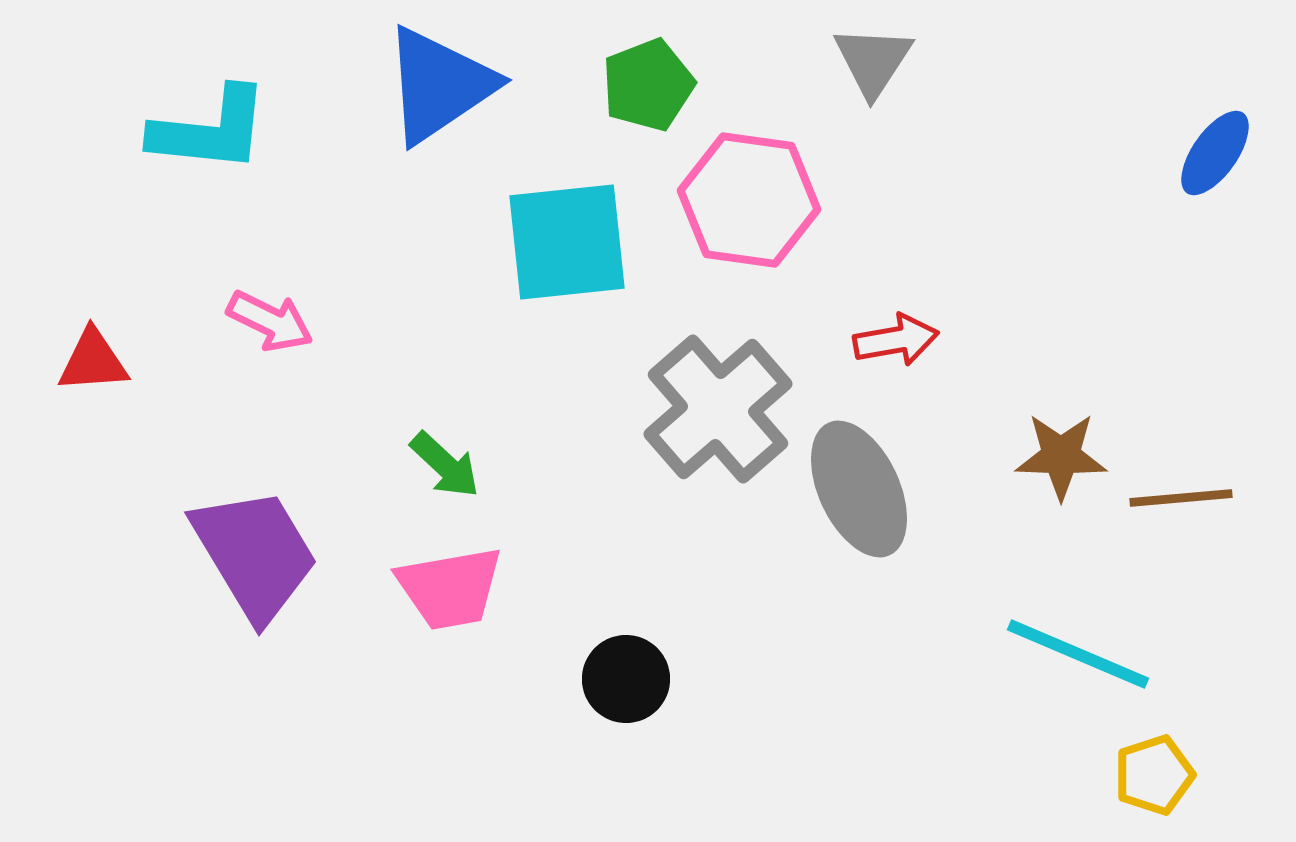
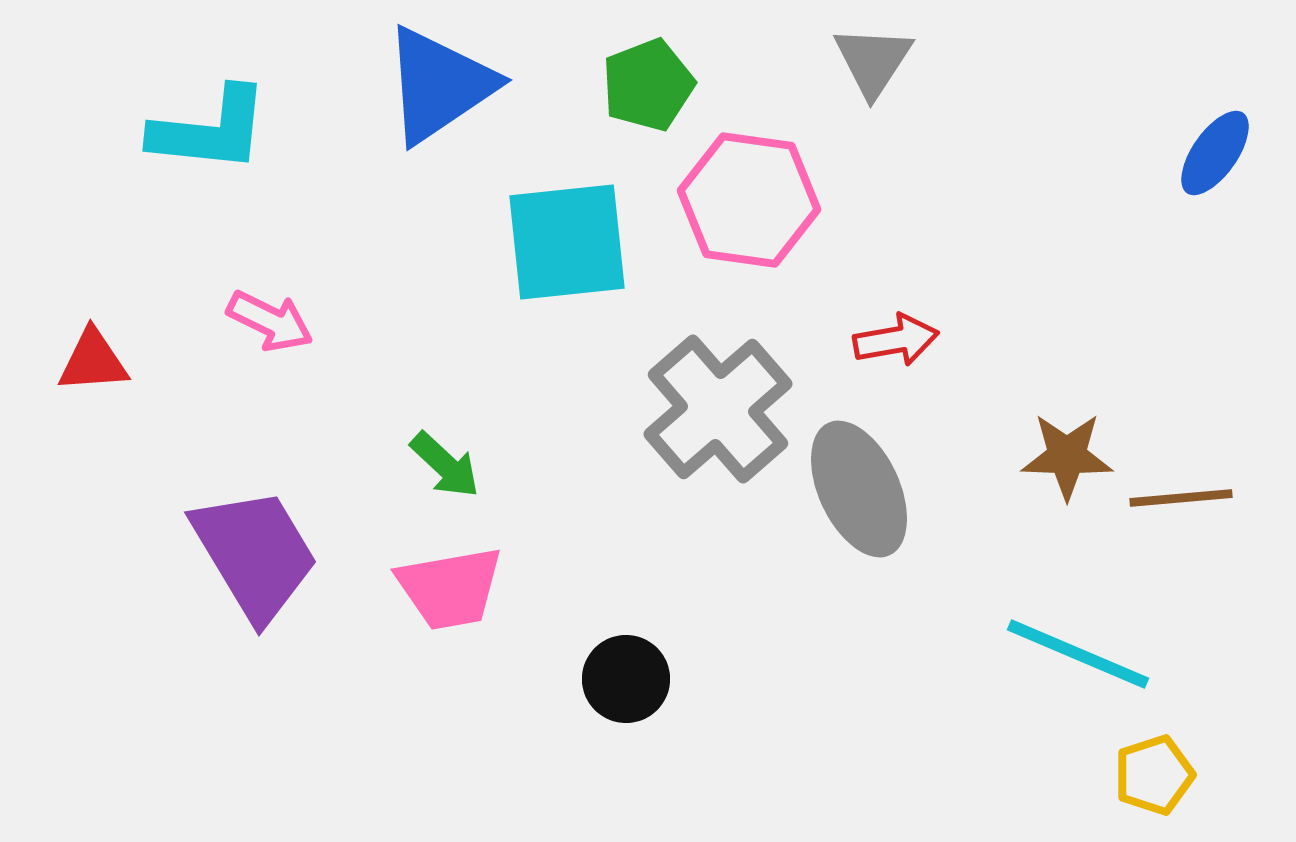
brown star: moved 6 px right
